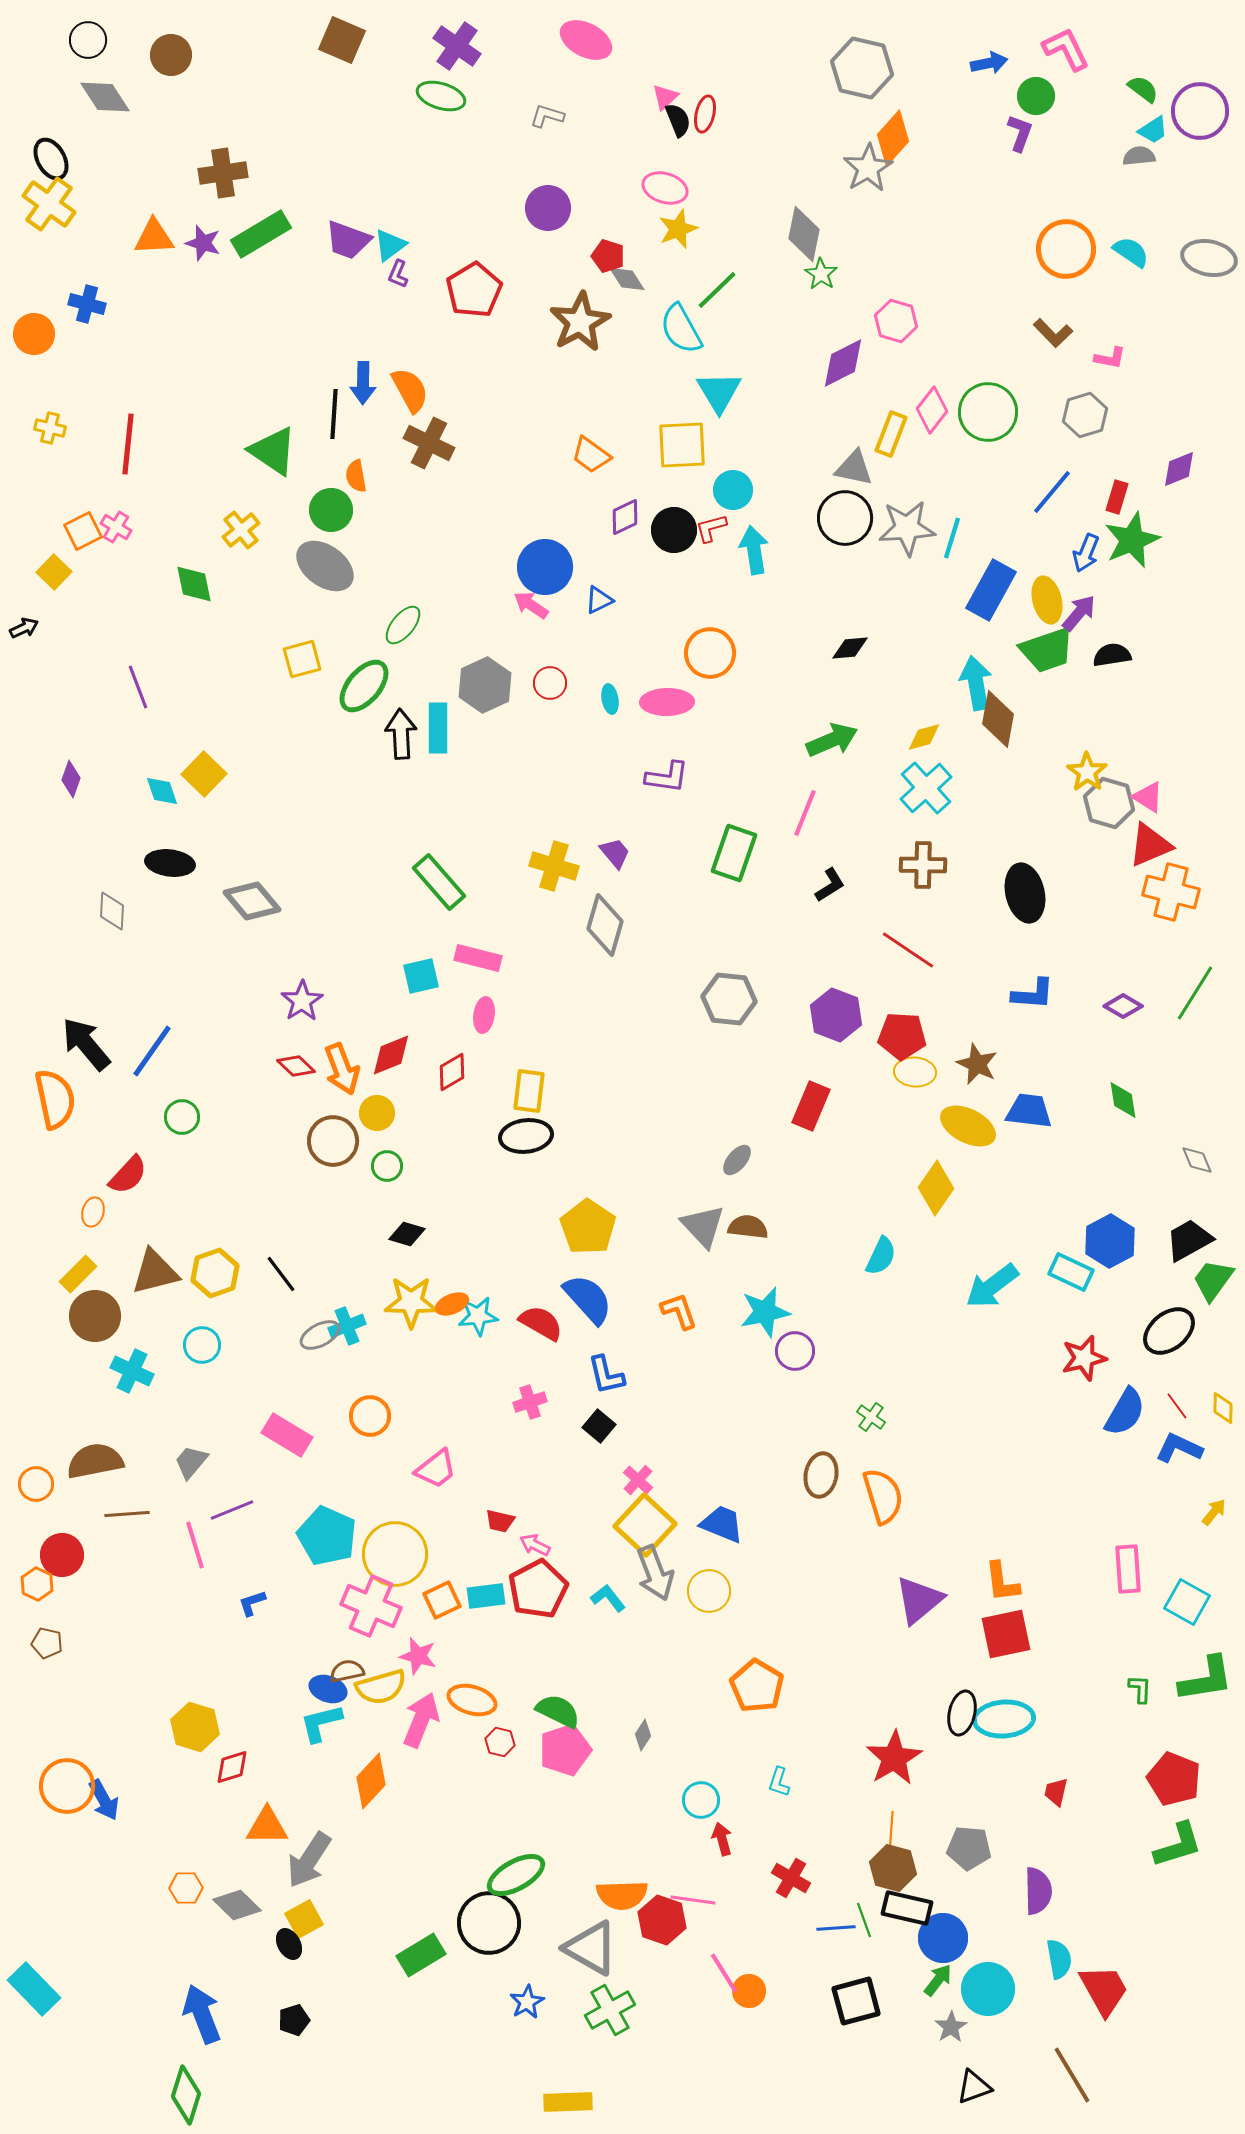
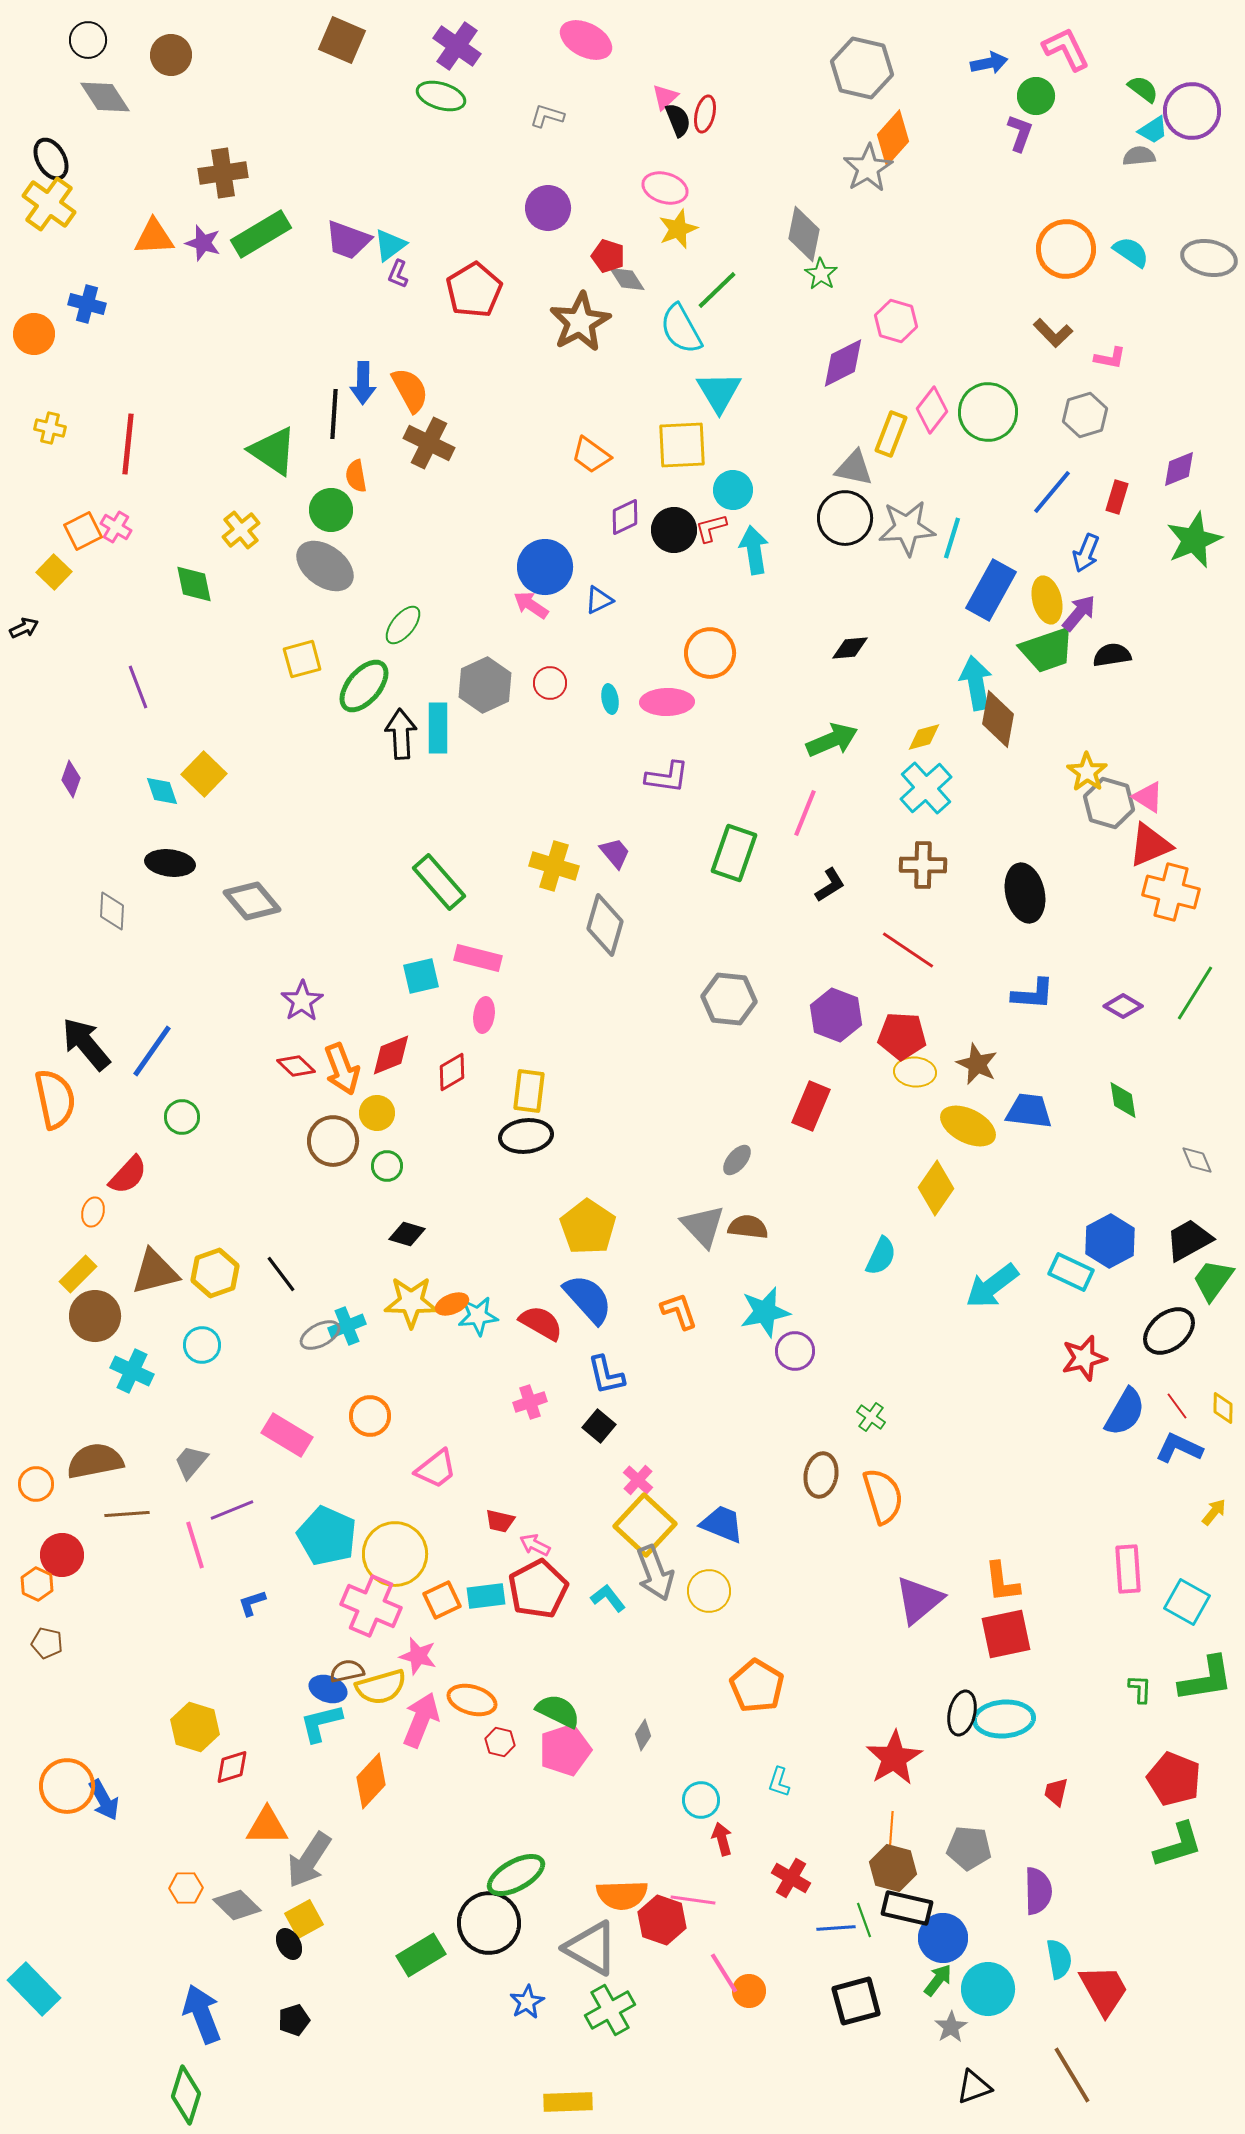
purple circle at (1200, 111): moved 8 px left
green star at (1132, 540): moved 62 px right
